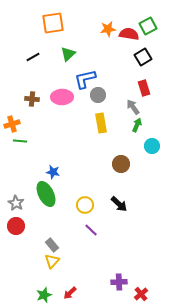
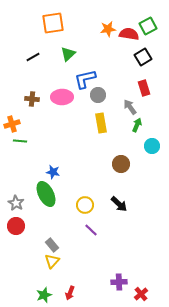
gray arrow: moved 3 px left
red arrow: rotated 24 degrees counterclockwise
